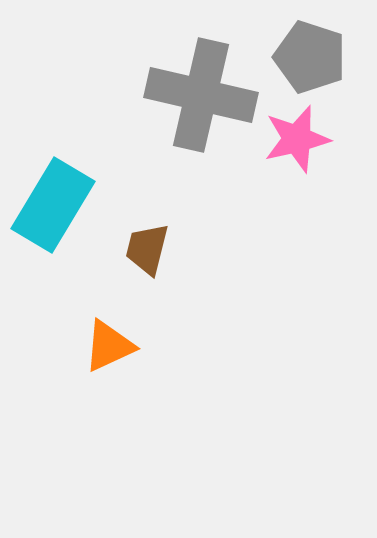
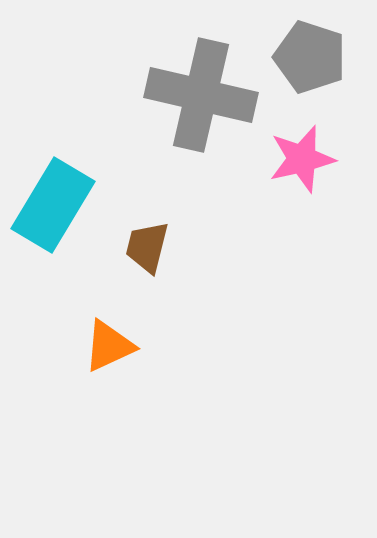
pink star: moved 5 px right, 20 px down
brown trapezoid: moved 2 px up
